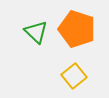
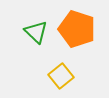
yellow square: moved 13 px left
